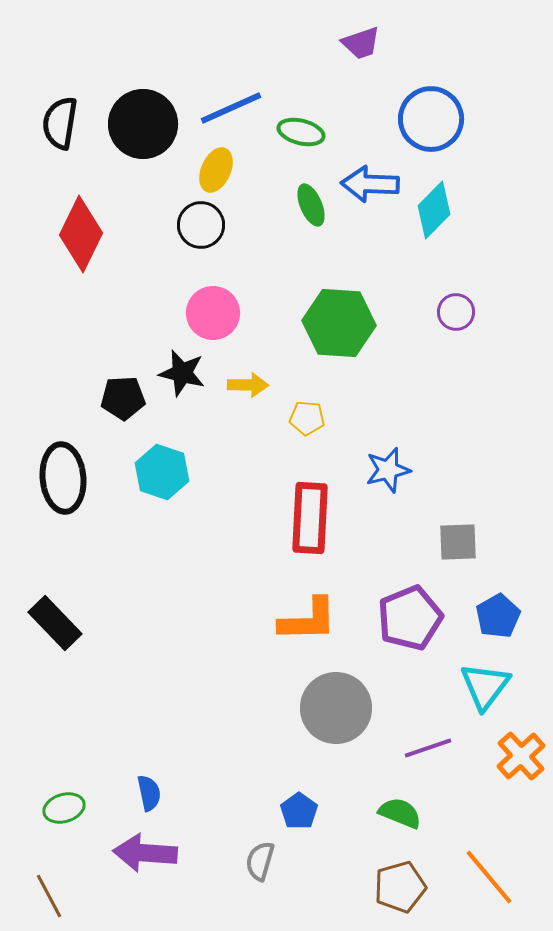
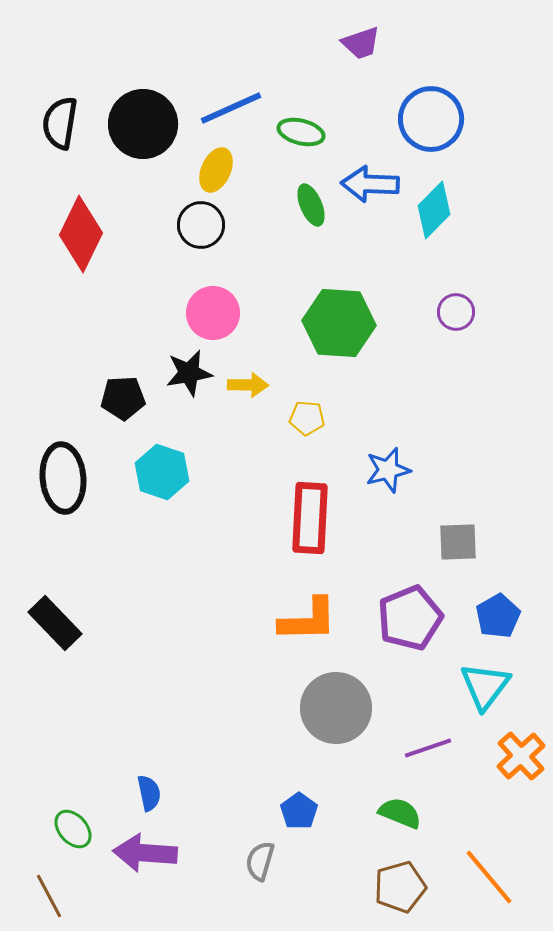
black star at (182, 373): moved 7 px right; rotated 24 degrees counterclockwise
green ellipse at (64, 808): moved 9 px right, 21 px down; rotated 66 degrees clockwise
